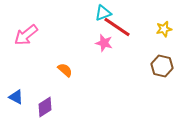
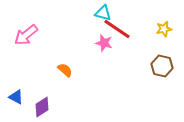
cyan triangle: rotated 36 degrees clockwise
red line: moved 2 px down
purple diamond: moved 3 px left
